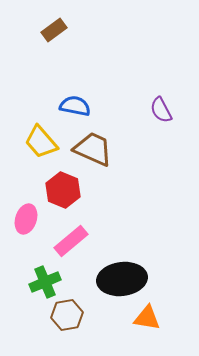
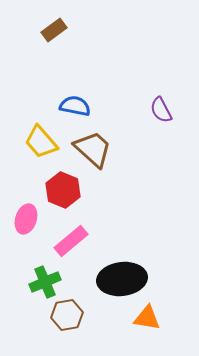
brown trapezoid: rotated 18 degrees clockwise
